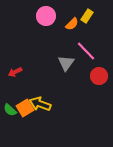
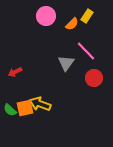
red circle: moved 5 px left, 2 px down
orange square: rotated 18 degrees clockwise
